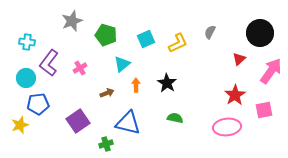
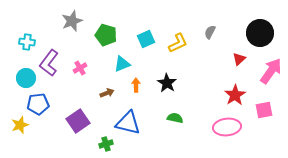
cyan triangle: rotated 18 degrees clockwise
